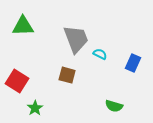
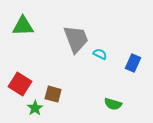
brown square: moved 14 px left, 19 px down
red square: moved 3 px right, 3 px down
green semicircle: moved 1 px left, 2 px up
